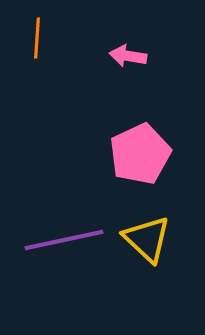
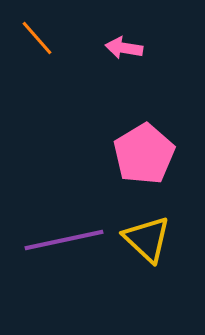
orange line: rotated 45 degrees counterclockwise
pink arrow: moved 4 px left, 8 px up
pink pentagon: moved 4 px right; rotated 6 degrees counterclockwise
